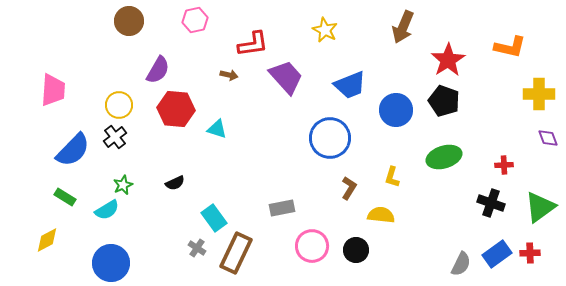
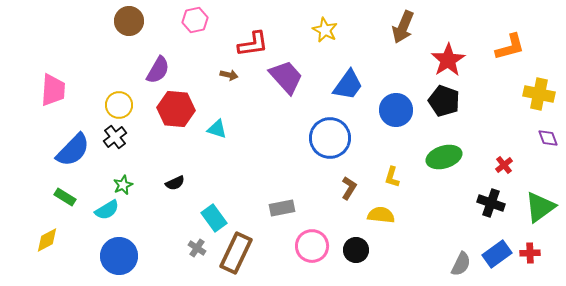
orange L-shape at (510, 47): rotated 28 degrees counterclockwise
blue trapezoid at (350, 85): moved 2 px left; rotated 32 degrees counterclockwise
yellow cross at (539, 94): rotated 12 degrees clockwise
red cross at (504, 165): rotated 36 degrees counterclockwise
blue circle at (111, 263): moved 8 px right, 7 px up
